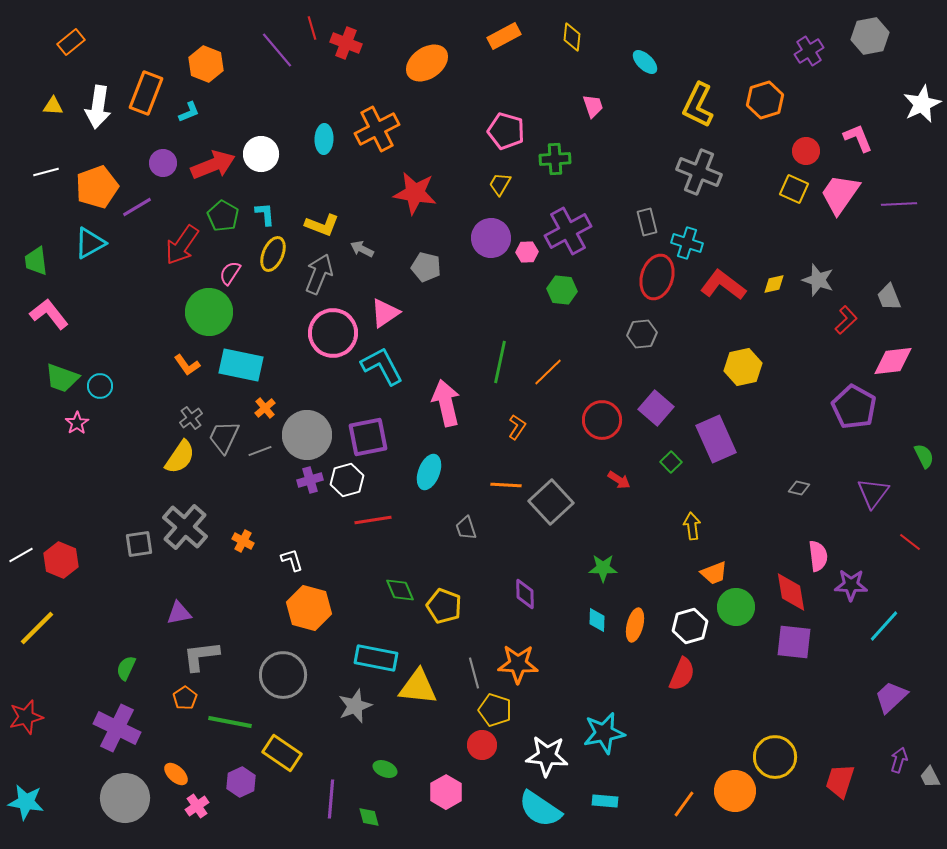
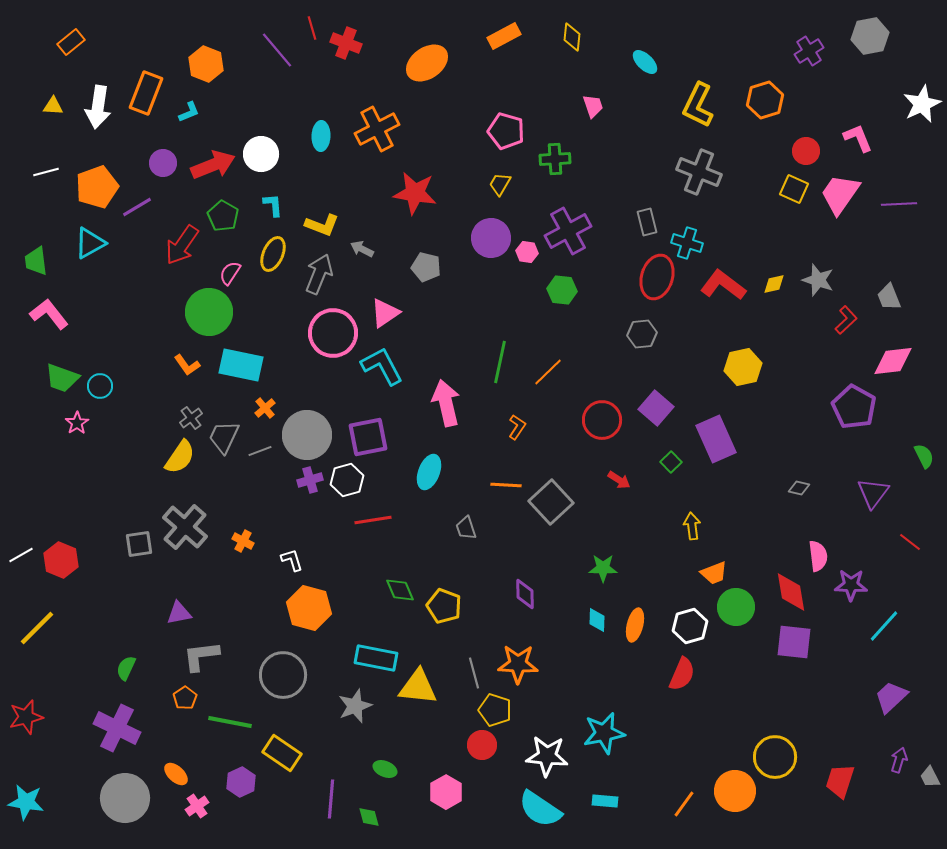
cyan ellipse at (324, 139): moved 3 px left, 3 px up
cyan L-shape at (265, 214): moved 8 px right, 9 px up
pink hexagon at (527, 252): rotated 10 degrees clockwise
